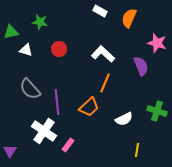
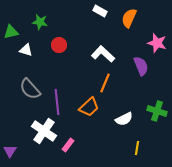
red circle: moved 4 px up
yellow line: moved 2 px up
